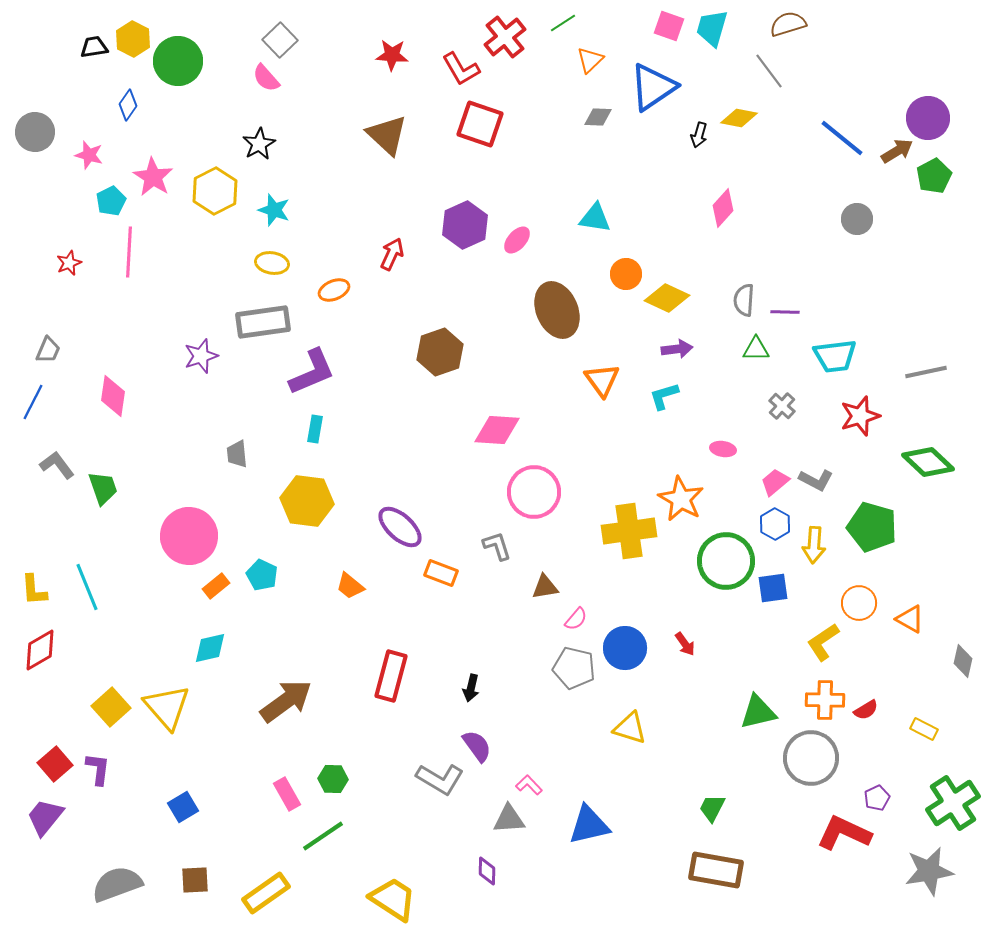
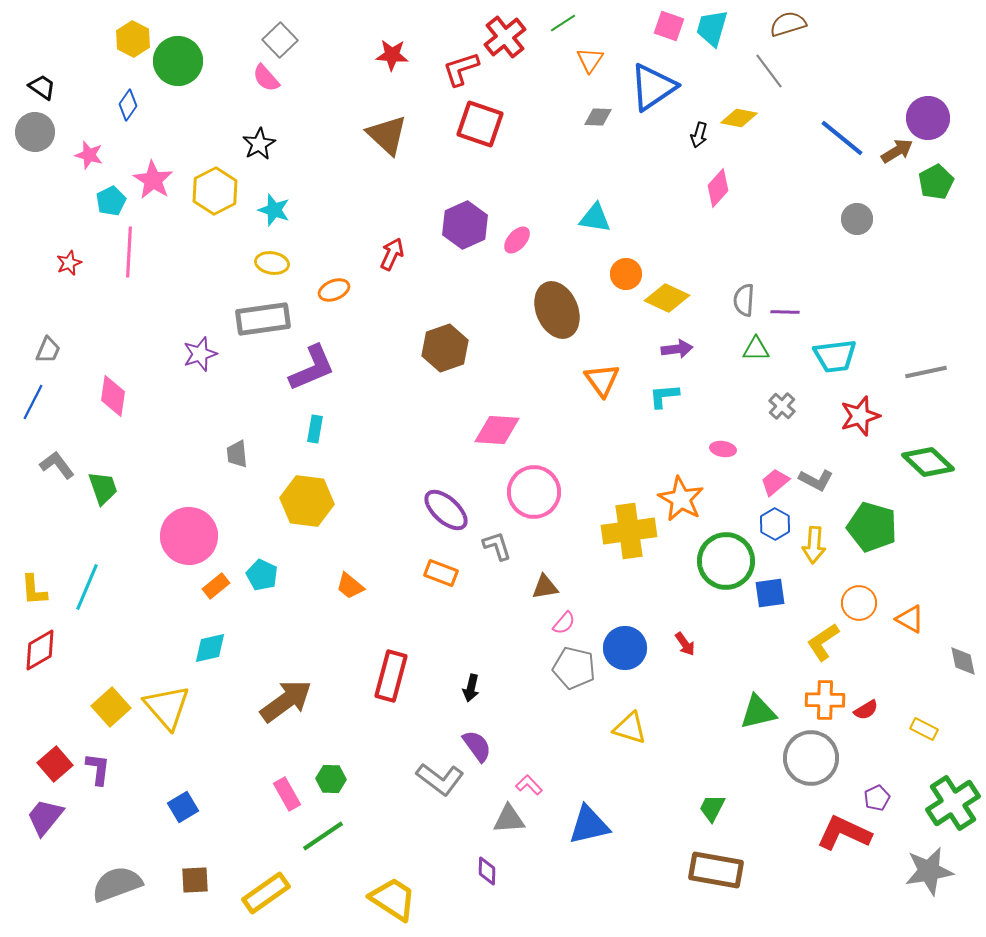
black trapezoid at (94, 47): moved 52 px left, 40 px down; rotated 44 degrees clockwise
orange triangle at (590, 60): rotated 12 degrees counterclockwise
red L-shape at (461, 69): rotated 102 degrees clockwise
green pentagon at (934, 176): moved 2 px right, 6 px down
pink star at (153, 177): moved 3 px down
pink diamond at (723, 208): moved 5 px left, 20 px up
gray rectangle at (263, 322): moved 3 px up
brown hexagon at (440, 352): moved 5 px right, 4 px up
purple star at (201, 356): moved 1 px left, 2 px up
purple L-shape at (312, 372): moved 4 px up
cyan L-shape at (664, 396): rotated 12 degrees clockwise
purple ellipse at (400, 527): moved 46 px right, 17 px up
cyan line at (87, 587): rotated 45 degrees clockwise
blue square at (773, 588): moved 3 px left, 5 px down
pink semicircle at (576, 619): moved 12 px left, 4 px down
gray diamond at (963, 661): rotated 24 degrees counterclockwise
green hexagon at (333, 779): moved 2 px left
gray L-shape at (440, 779): rotated 6 degrees clockwise
